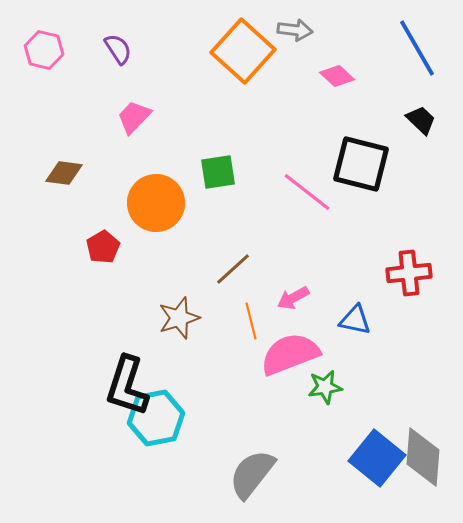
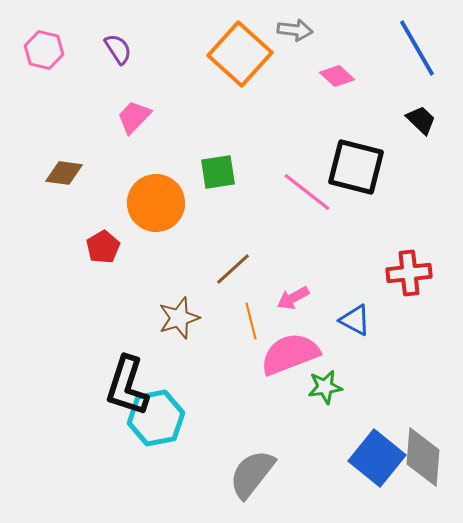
orange square: moved 3 px left, 3 px down
black square: moved 5 px left, 3 px down
blue triangle: rotated 16 degrees clockwise
